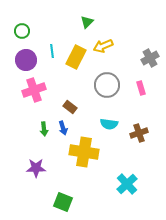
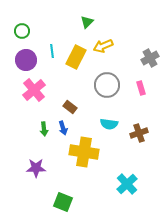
pink cross: rotated 20 degrees counterclockwise
